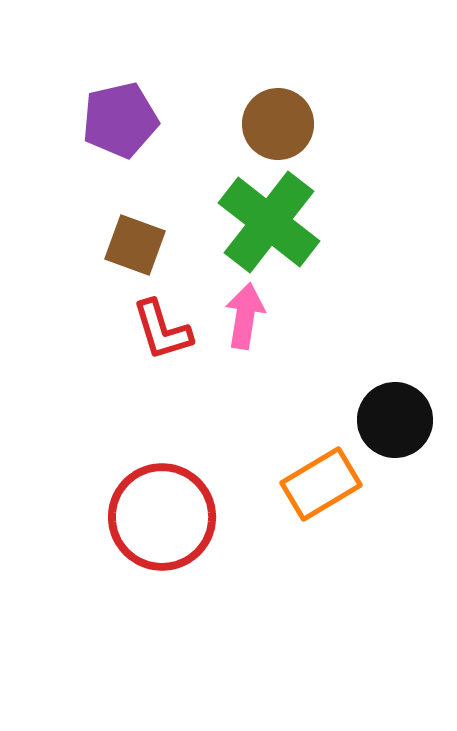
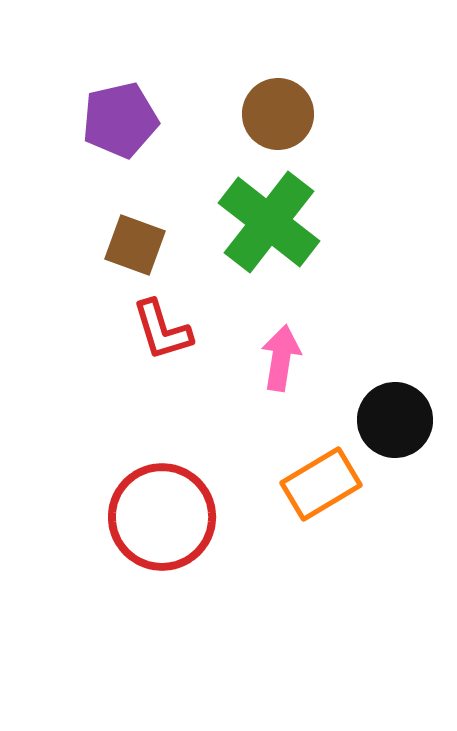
brown circle: moved 10 px up
pink arrow: moved 36 px right, 42 px down
